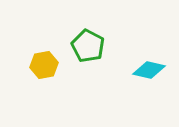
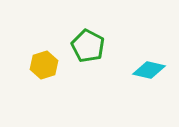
yellow hexagon: rotated 8 degrees counterclockwise
